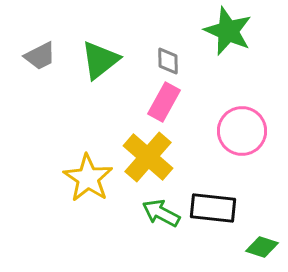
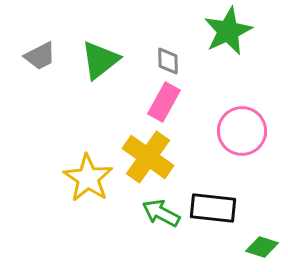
green star: rotated 24 degrees clockwise
yellow cross: rotated 6 degrees counterclockwise
